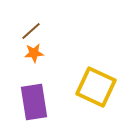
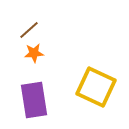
brown line: moved 2 px left, 1 px up
purple rectangle: moved 2 px up
